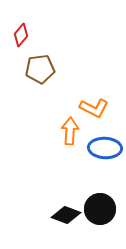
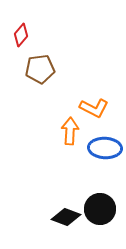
black diamond: moved 2 px down
